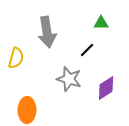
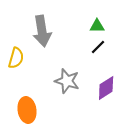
green triangle: moved 4 px left, 3 px down
gray arrow: moved 5 px left, 1 px up
black line: moved 11 px right, 3 px up
gray star: moved 2 px left, 2 px down
orange ellipse: rotated 10 degrees counterclockwise
